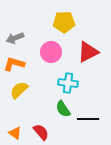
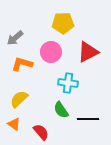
yellow pentagon: moved 1 px left, 1 px down
gray arrow: rotated 18 degrees counterclockwise
orange L-shape: moved 8 px right
yellow semicircle: moved 9 px down
green semicircle: moved 2 px left, 1 px down
orange triangle: moved 1 px left, 9 px up
